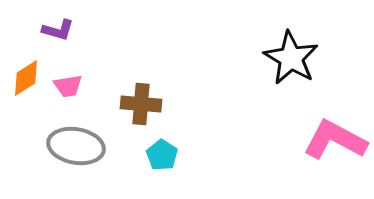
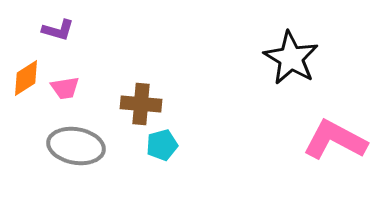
pink trapezoid: moved 3 px left, 2 px down
cyan pentagon: moved 10 px up; rotated 24 degrees clockwise
